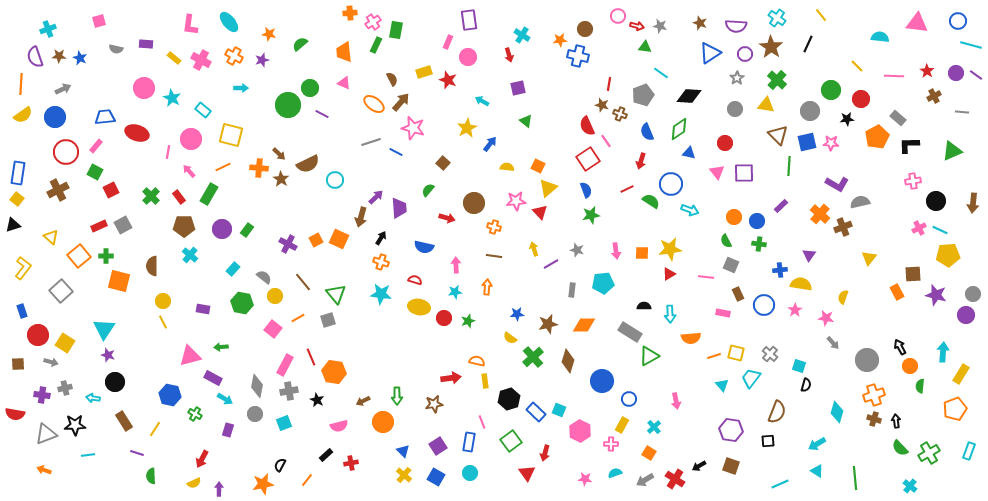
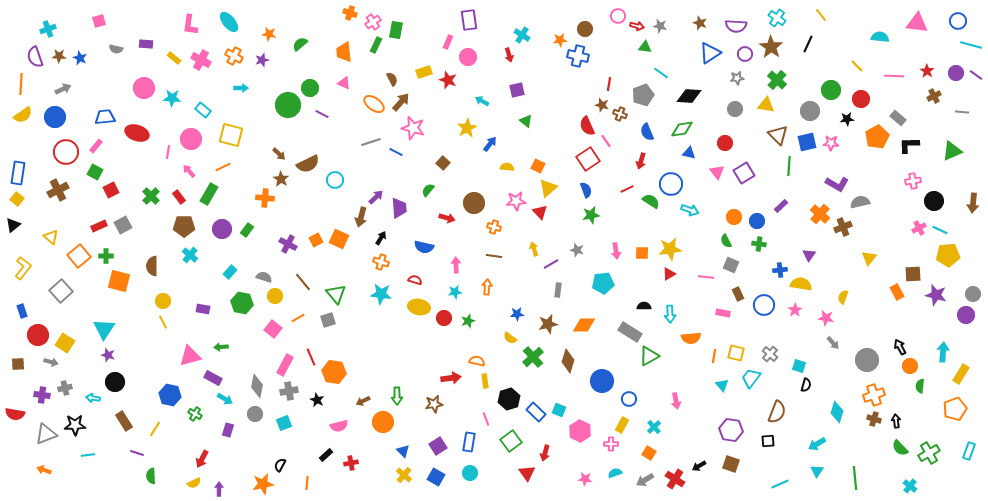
orange cross at (350, 13): rotated 24 degrees clockwise
gray star at (737, 78): rotated 24 degrees clockwise
purple square at (518, 88): moved 1 px left, 2 px down
cyan star at (172, 98): rotated 24 degrees counterclockwise
green diamond at (679, 129): moved 3 px right; rotated 25 degrees clockwise
orange cross at (259, 168): moved 6 px right, 30 px down
purple square at (744, 173): rotated 30 degrees counterclockwise
black circle at (936, 201): moved 2 px left
black triangle at (13, 225): rotated 21 degrees counterclockwise
cyan rectangle at (233, 269): moved 3 px left, 3 px down
gray semicircle at (264, 277): rotated 21 degrees counterclockwise
gray rectangle at (572, 290): moved 14 px left
orange line at (714, 356): rotated 64 degrees counterclockwise
pink line at (482, 422): moved 4 px right, 3 px up
brown square at (731, 466): moved 2 px up
cyan triangle at (817, 471): rotated 32 degrees clockwise
orange line at (307, 480): moved 3 px down; rotated 32 degrees counterclockwise
